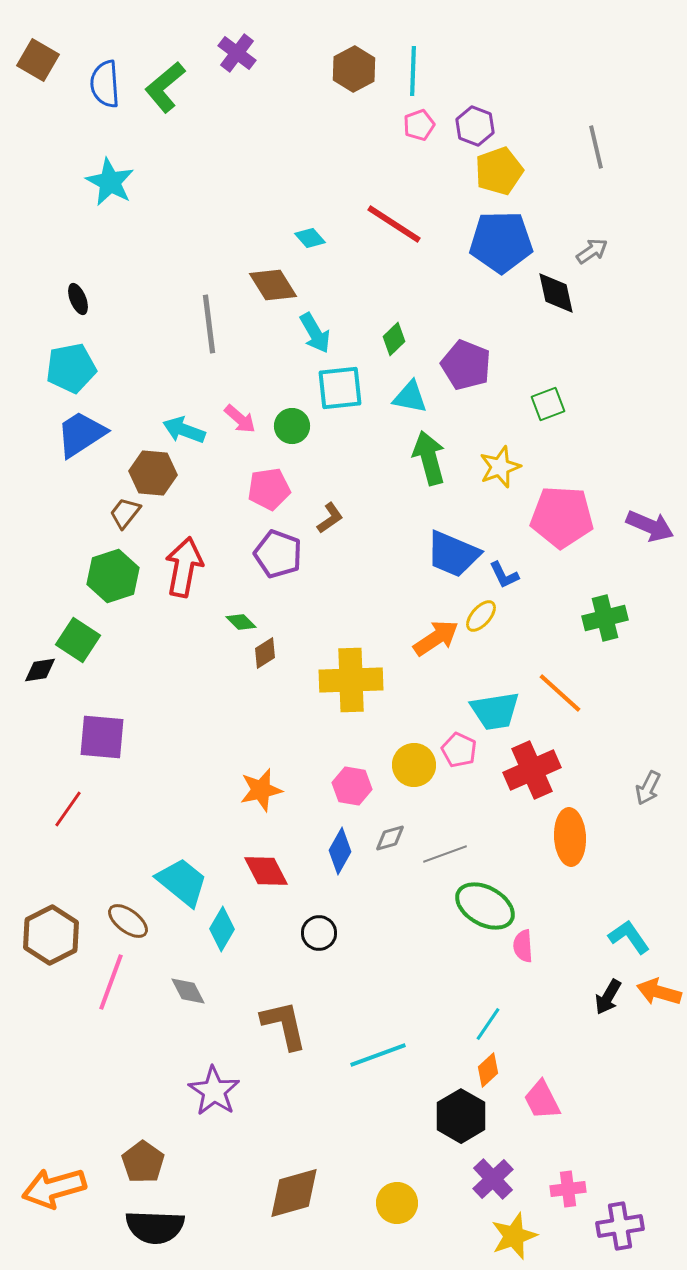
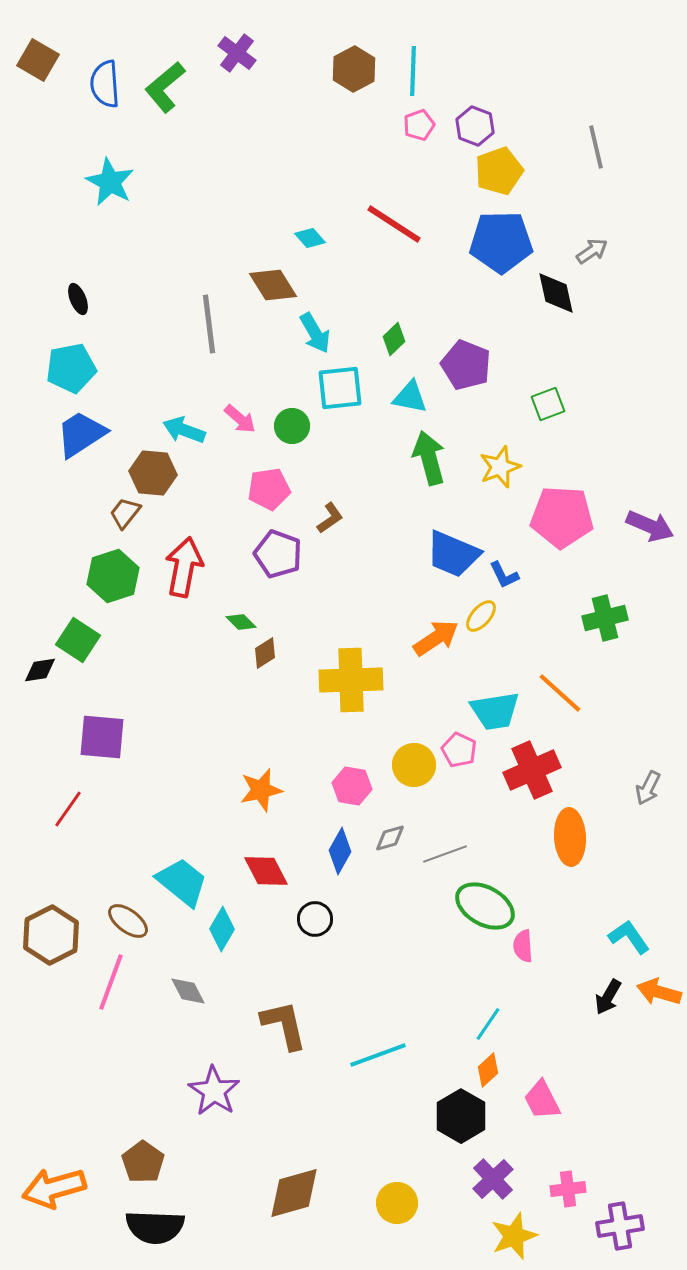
black circle at (319, 933): moved 4 px left, 14 px up
